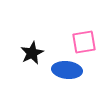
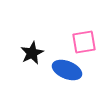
blue ellipse: rotated 16 degrees clockwise
